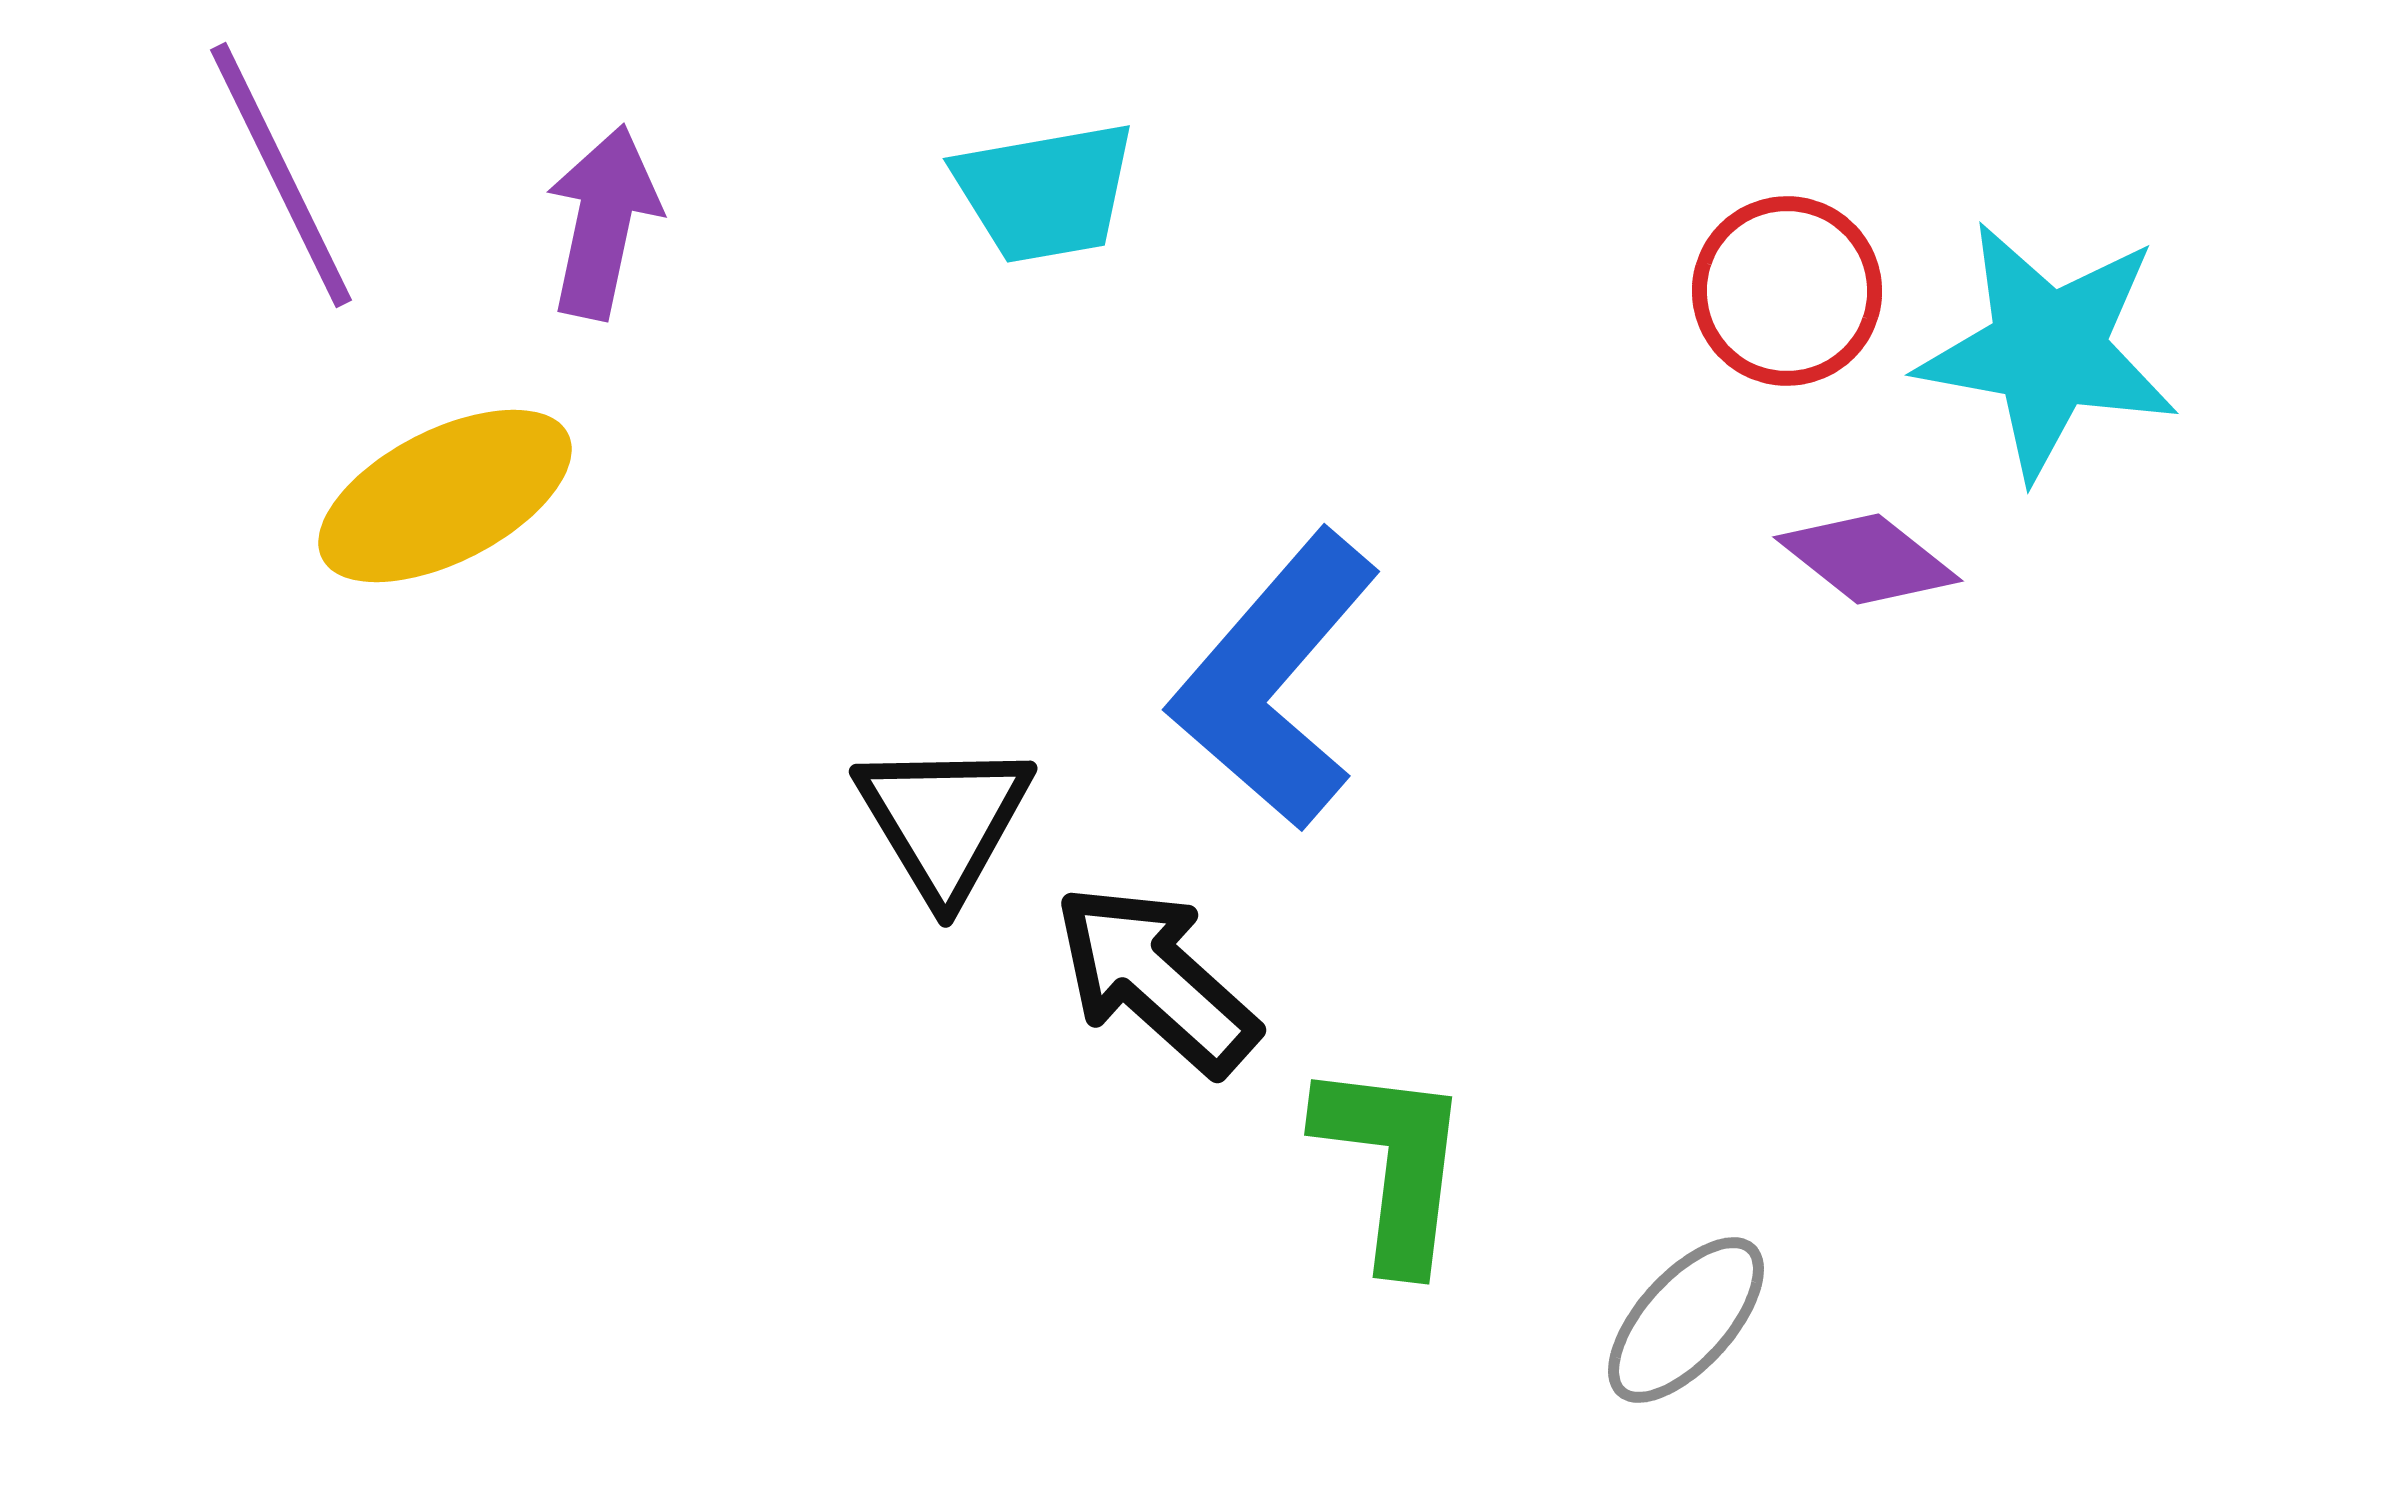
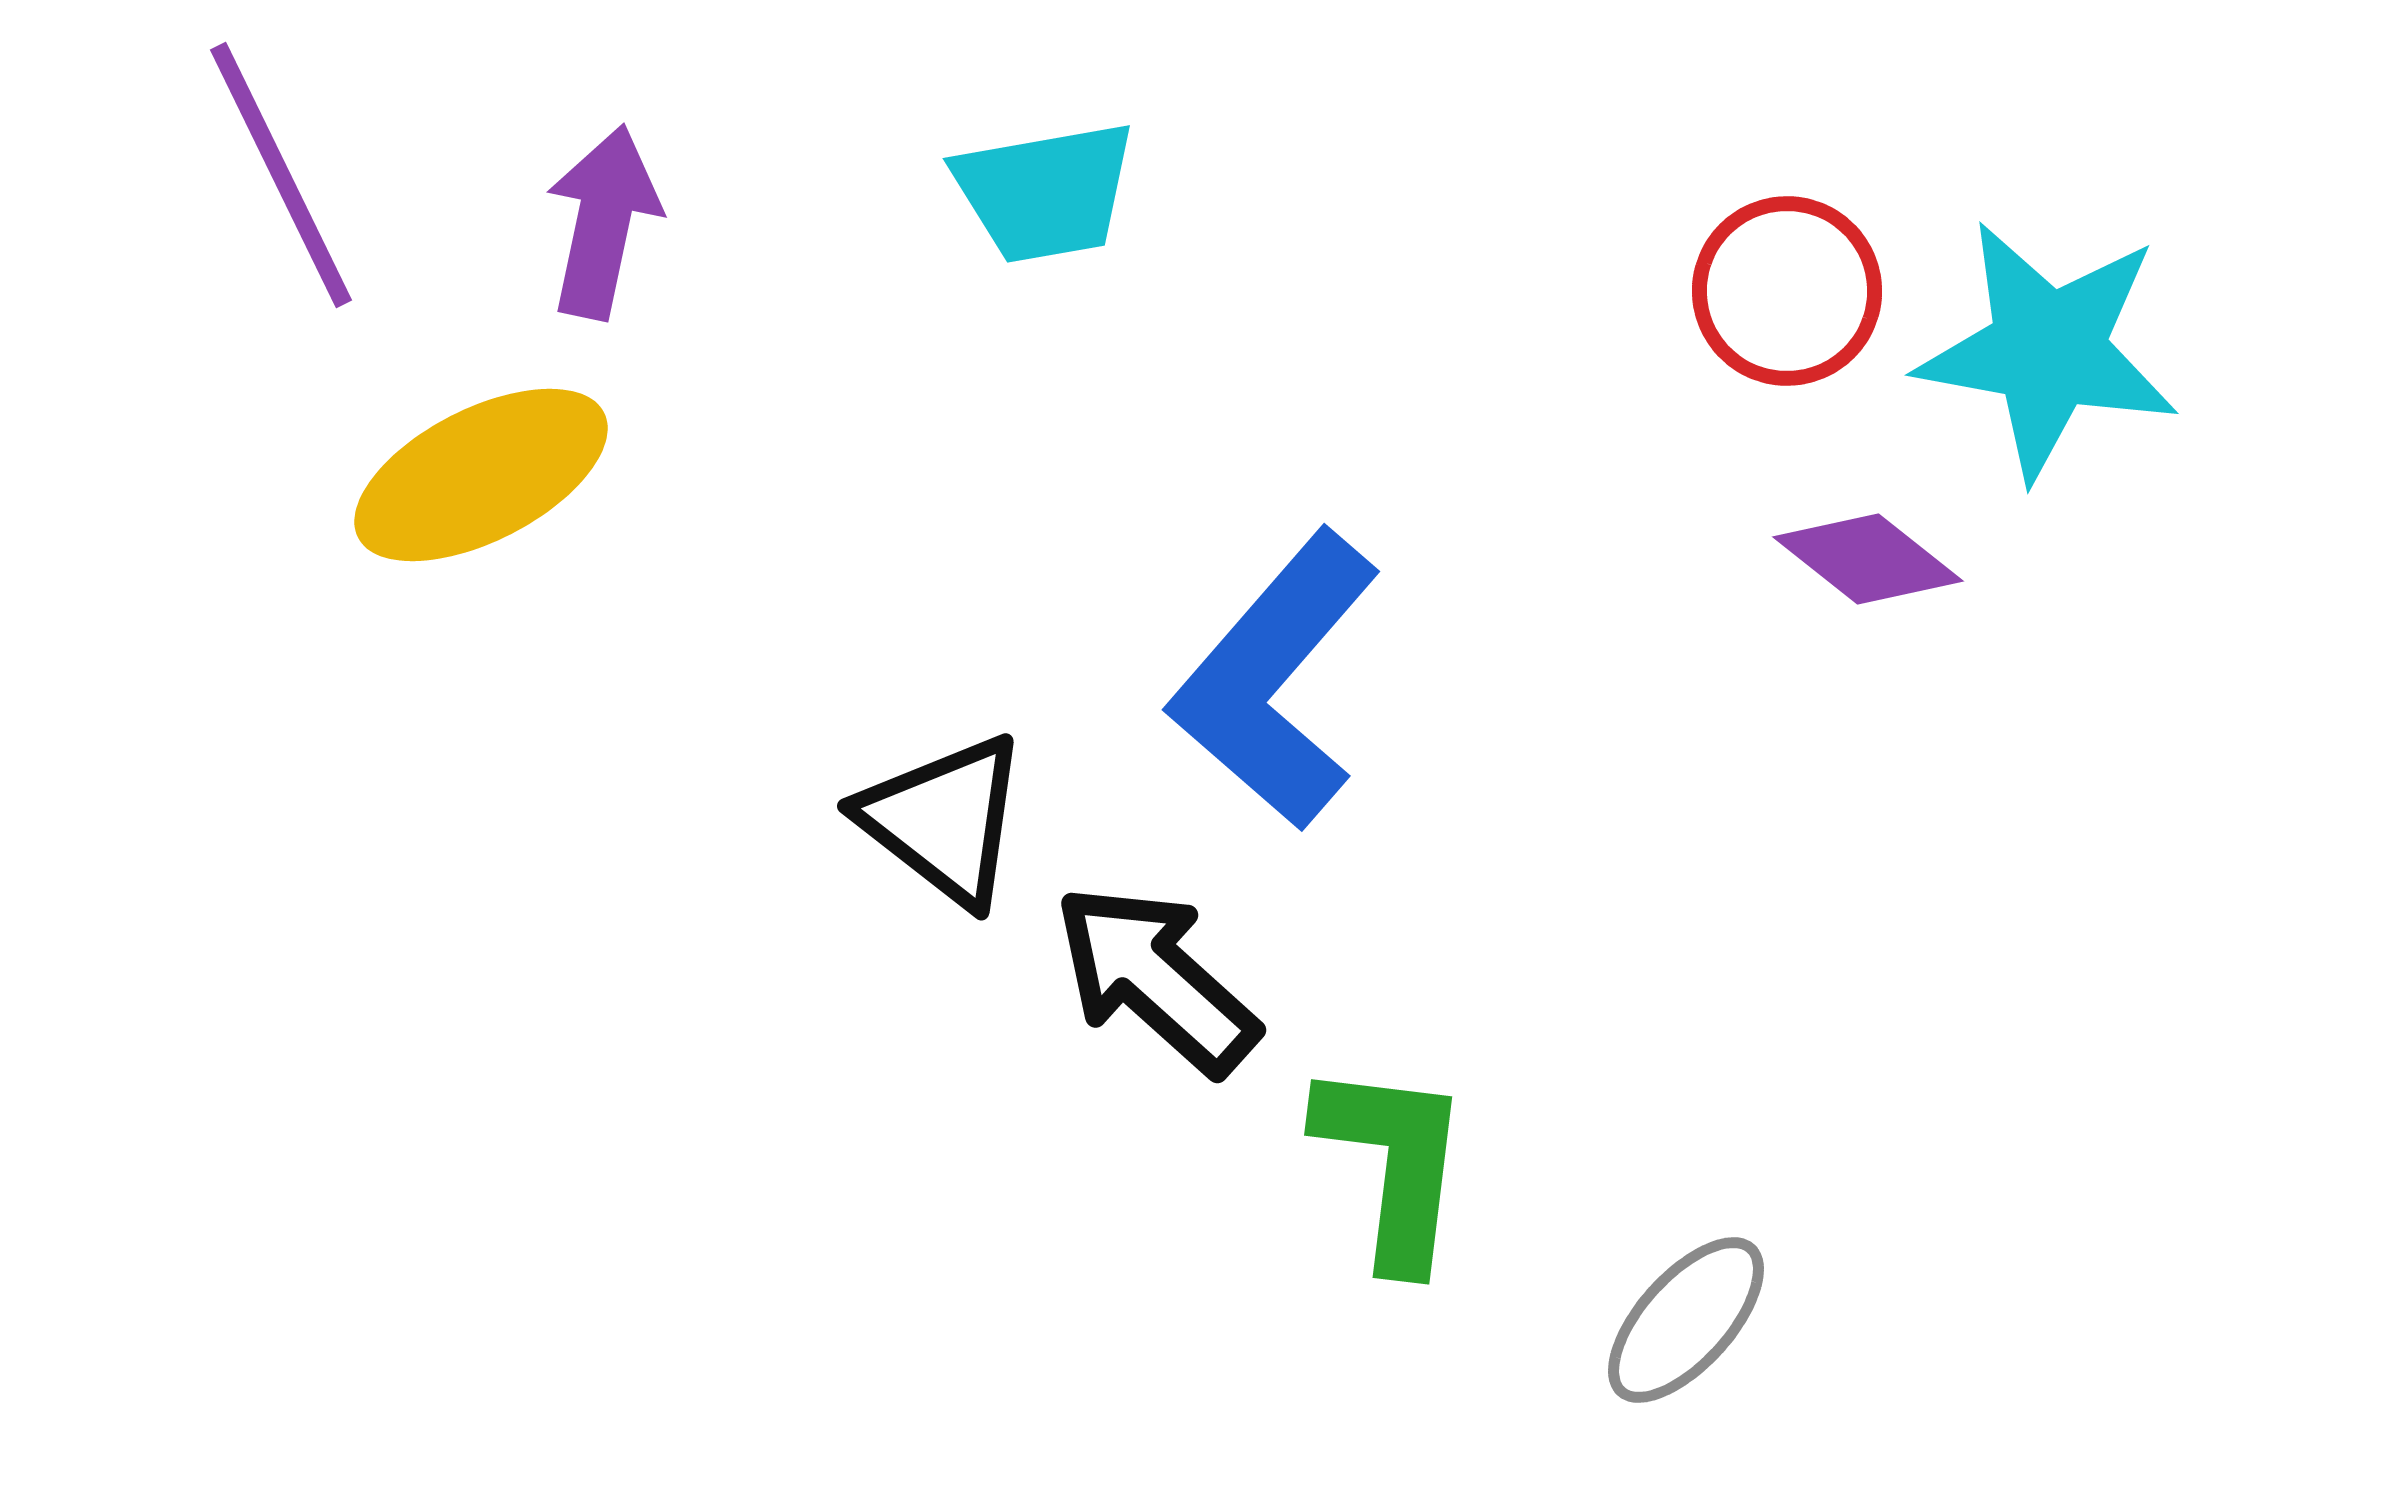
yellow ellipse: moved 36 px right, 21 px up
black triangle: rotated 21 degrees counterclockwise
